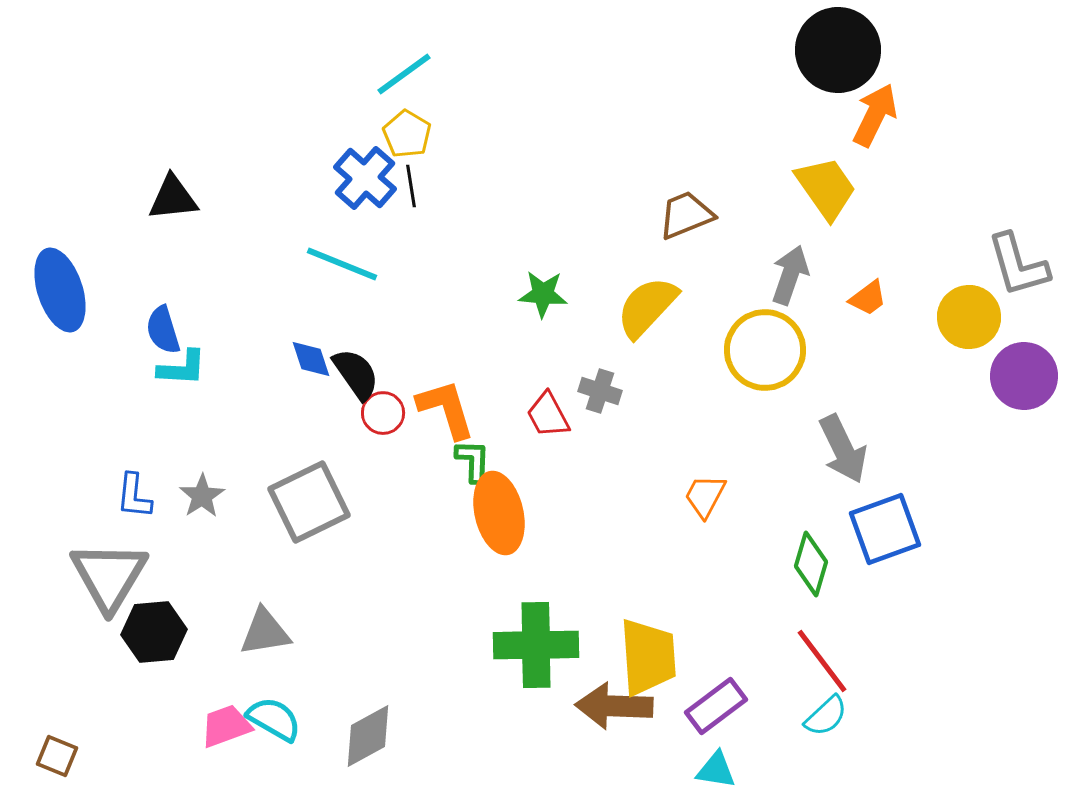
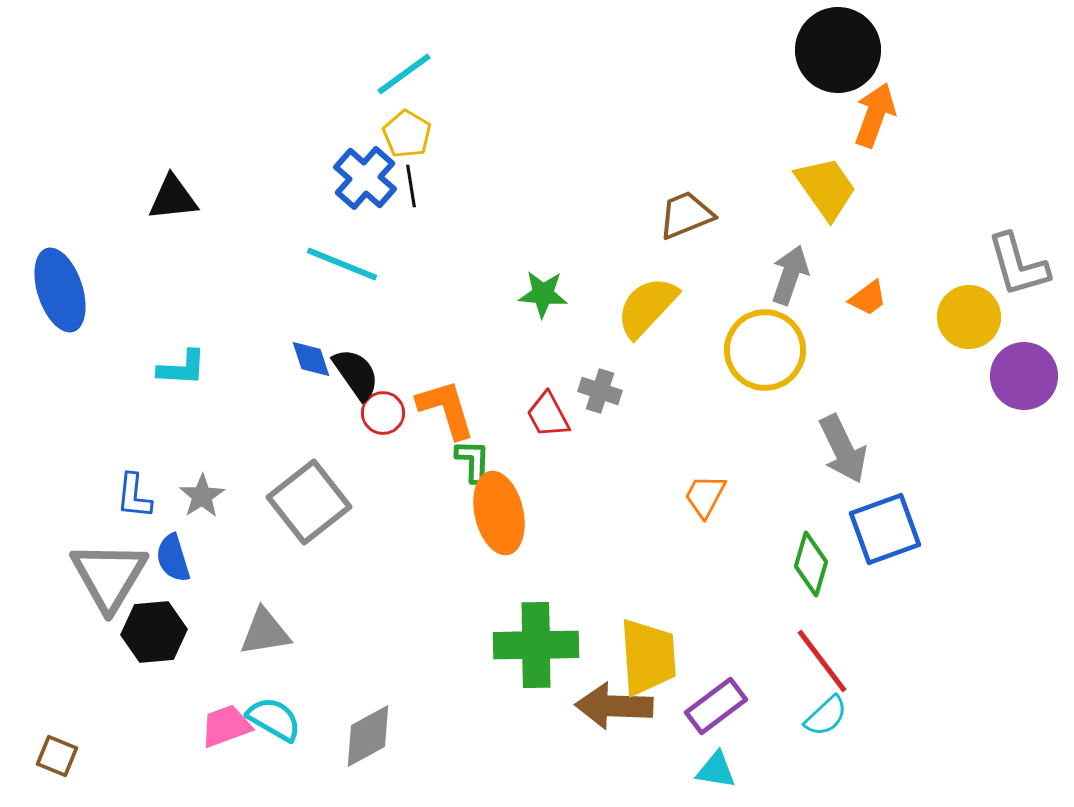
orange arrow at (875, 115): rotated 6 degrees counterclockwise
blue semicircle at (163, 330): moved 10 px right, 228 px down
gray square at (309, 502): rotated 12 degrees counterclockwise
